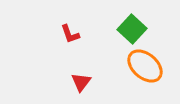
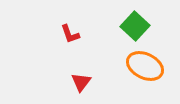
green square: moved 3 px right, 3 px up
orange ellipse: rotated 15 degrees counterclockwise
